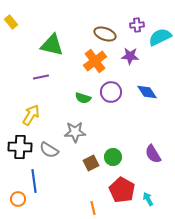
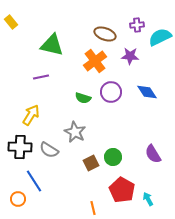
gray star: rotated 30 degrees clockwise
blue line: rotated 25 degrees counterclockwise
